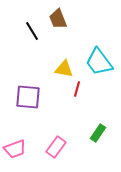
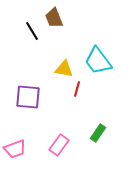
brown trapezoid: moved 4 px left, 1 px up
cyan trapezoid: moved 1 px left, 1 px up
pink rectangle: moved 3 px right, 2 px up
